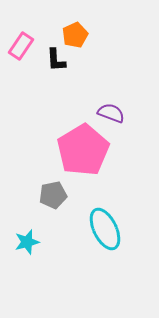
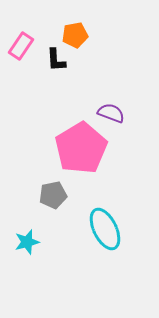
orange pentagon: rotated 15 degrees clockwise
pink pentagon: moved 2 px left, 2 px up
